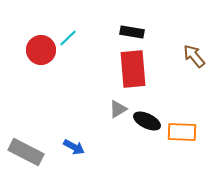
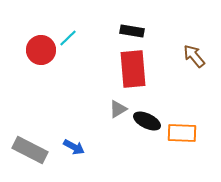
black rectangle: moved 1 px up
orange rectangle: moved 1 px down
gray rectangle: moved 4 px right, 2 px up
